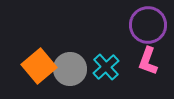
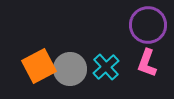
pink L-shape: moved 1 px left, 2 px down
orange square: rotated 12 degrees clockwise
